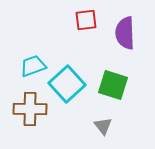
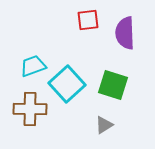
red square: moved 2 px right
gray triangle: moved 1 px right, 1 px up; rotated 36 degrees clockwise
